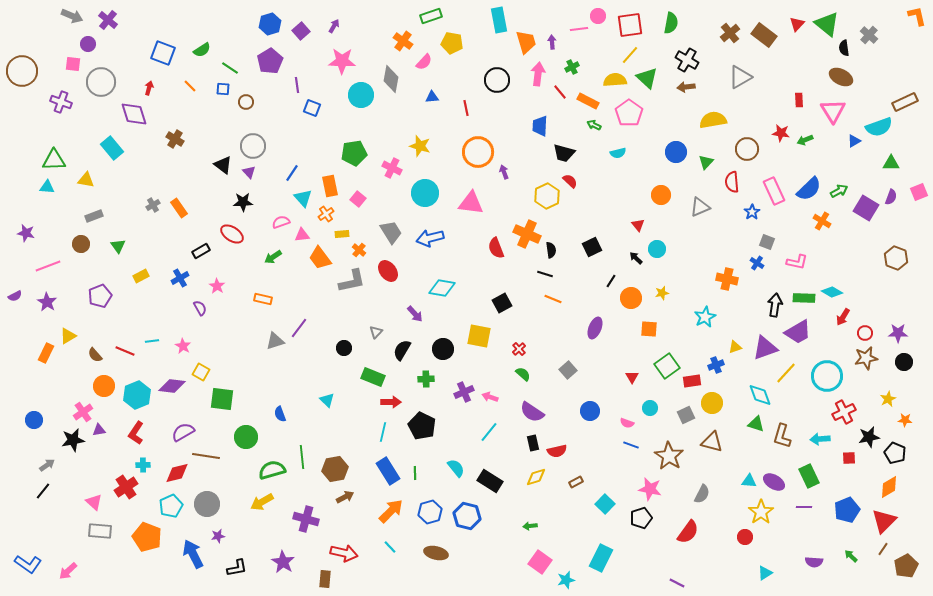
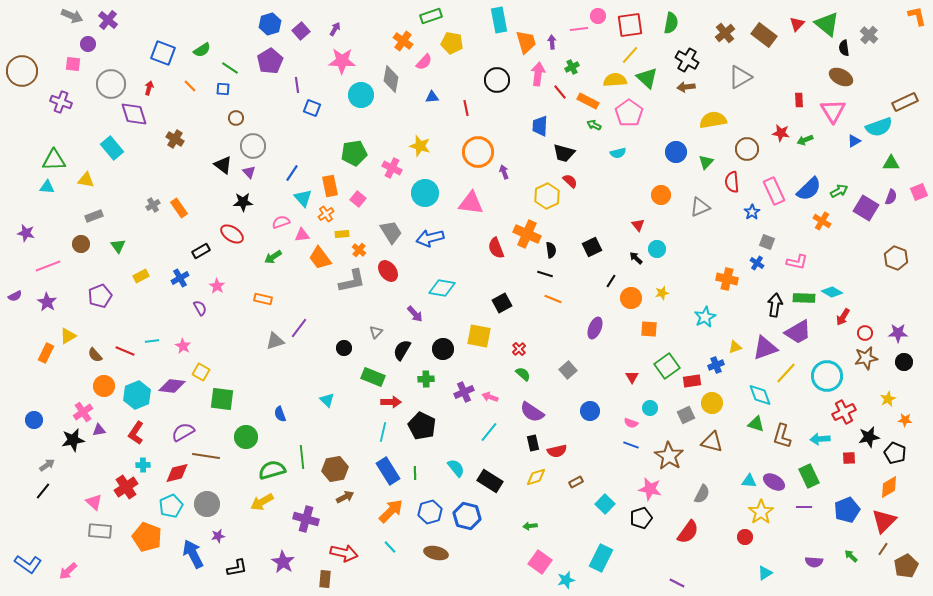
purple arrow at (334, 26): moved 1 px right, 3 px down
brown cross at (730, 33): moved 5 px left
gray circle at (101, 82): moved 10 px right, 2 px down
brown circle at (246, 102): moved 10 px left, 16 px down
pink semicircle at (627, 423): moved 4 px right
